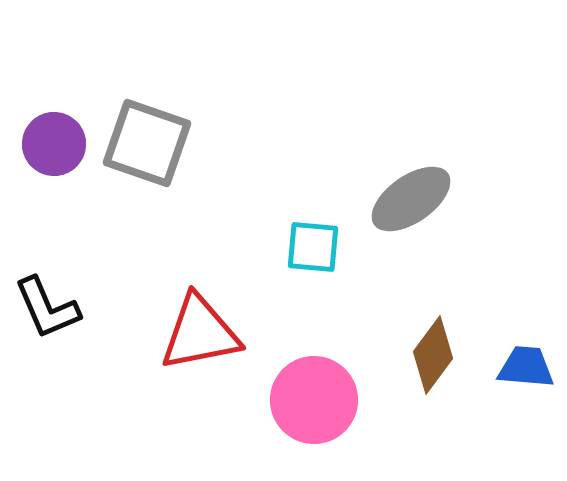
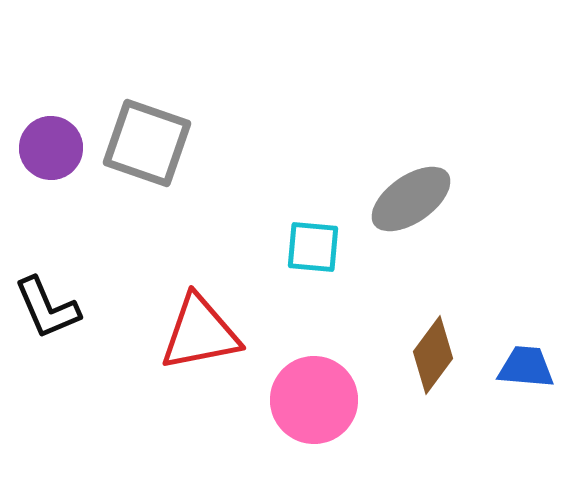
purple circle: moved 3 px left, 4 px down
